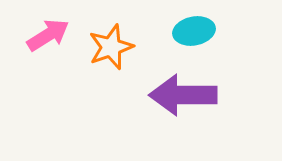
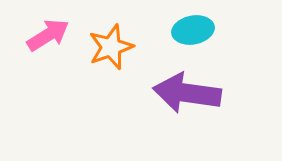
cyan ellipse: moved 1 px left, 1 px up
purple arrow: moved 4 px right, 2 px up; rotated 8 degrees clockwise
